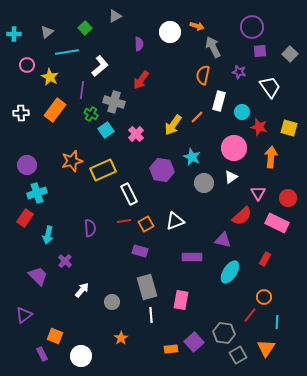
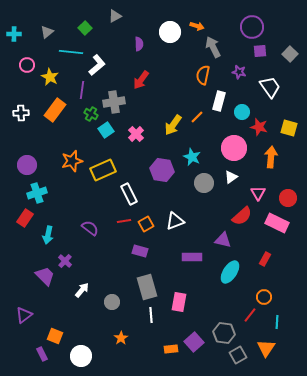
cyan line at (67, 52): moved 4 px right; rotated 15 degrees clockwise
white L-shape at (100, 66): moved 3 px left, 1 px up
gray cross at (114, 102): rotated 25 degrees counterclockwise
purple semicircle at (90, 228): rotated 48 degrees counterclockwise
purple trapezoid at (38, 276): moved 7 px right
pink rectangle at (181, 300): moved 2 px left, 2 px down
